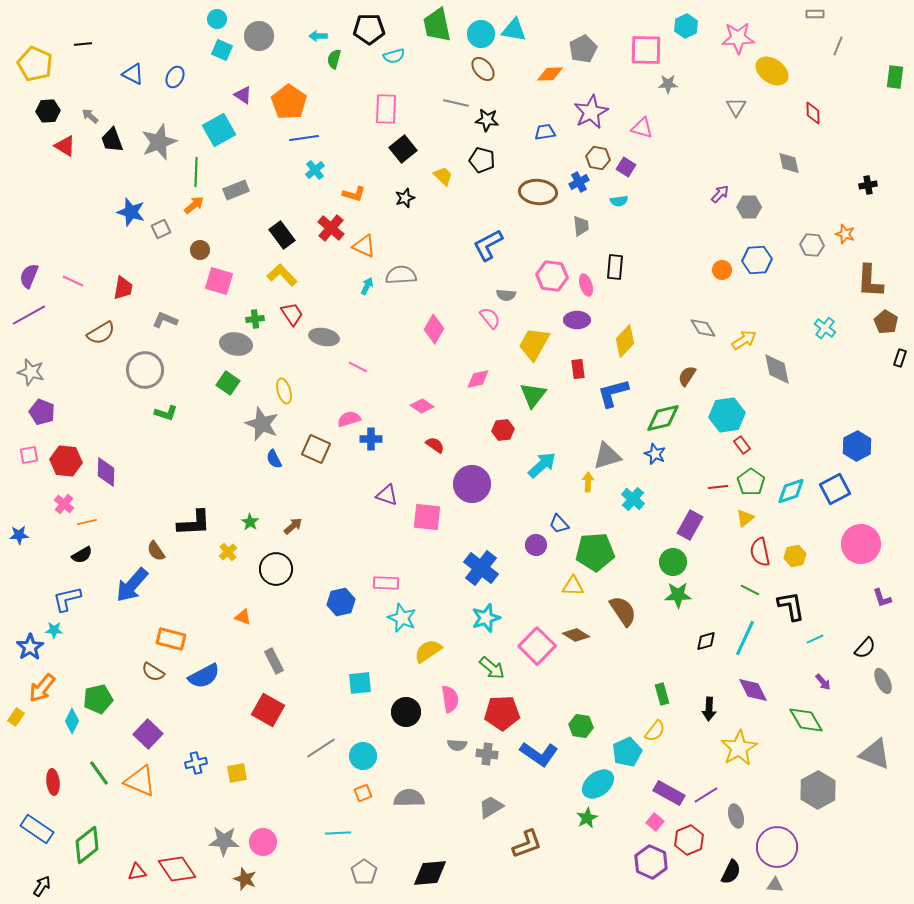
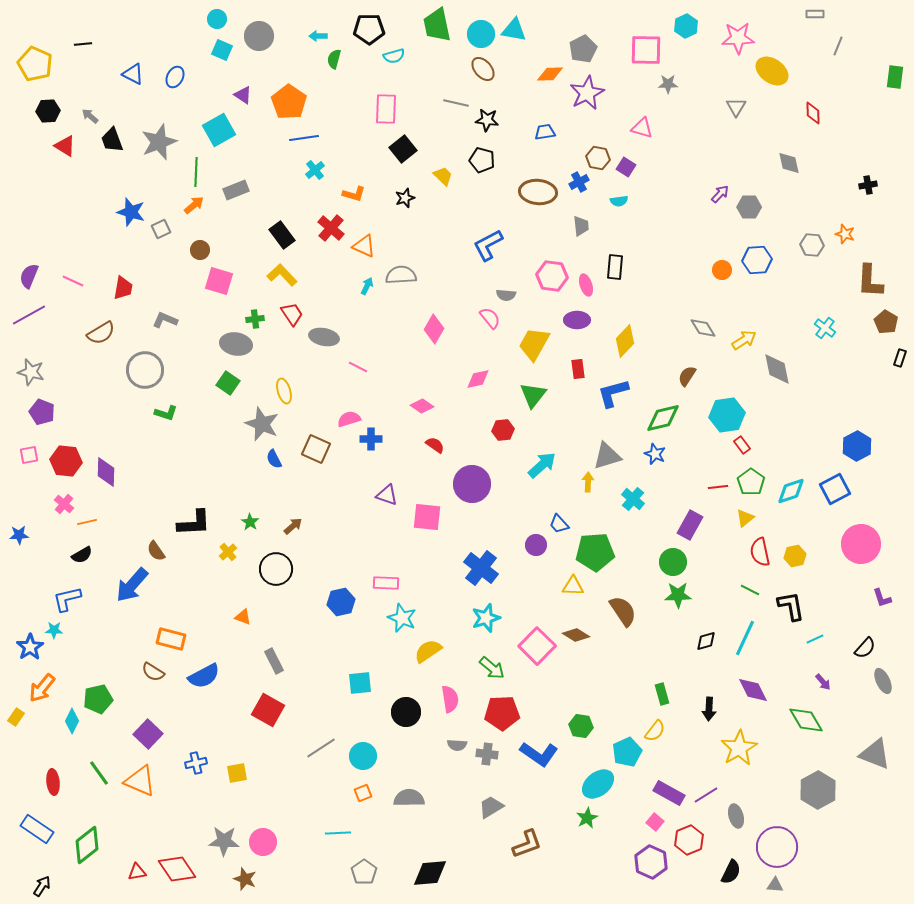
purple star at (591, 112): moved 4 px left, 19 px up
